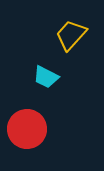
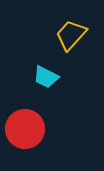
red circle: moved 2 px left
